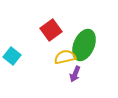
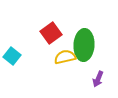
red square: moved 3 px down
green ellipse: rotated 20 degrees counterclockwise
purple arrow: moved 23 px right, 5 px down
